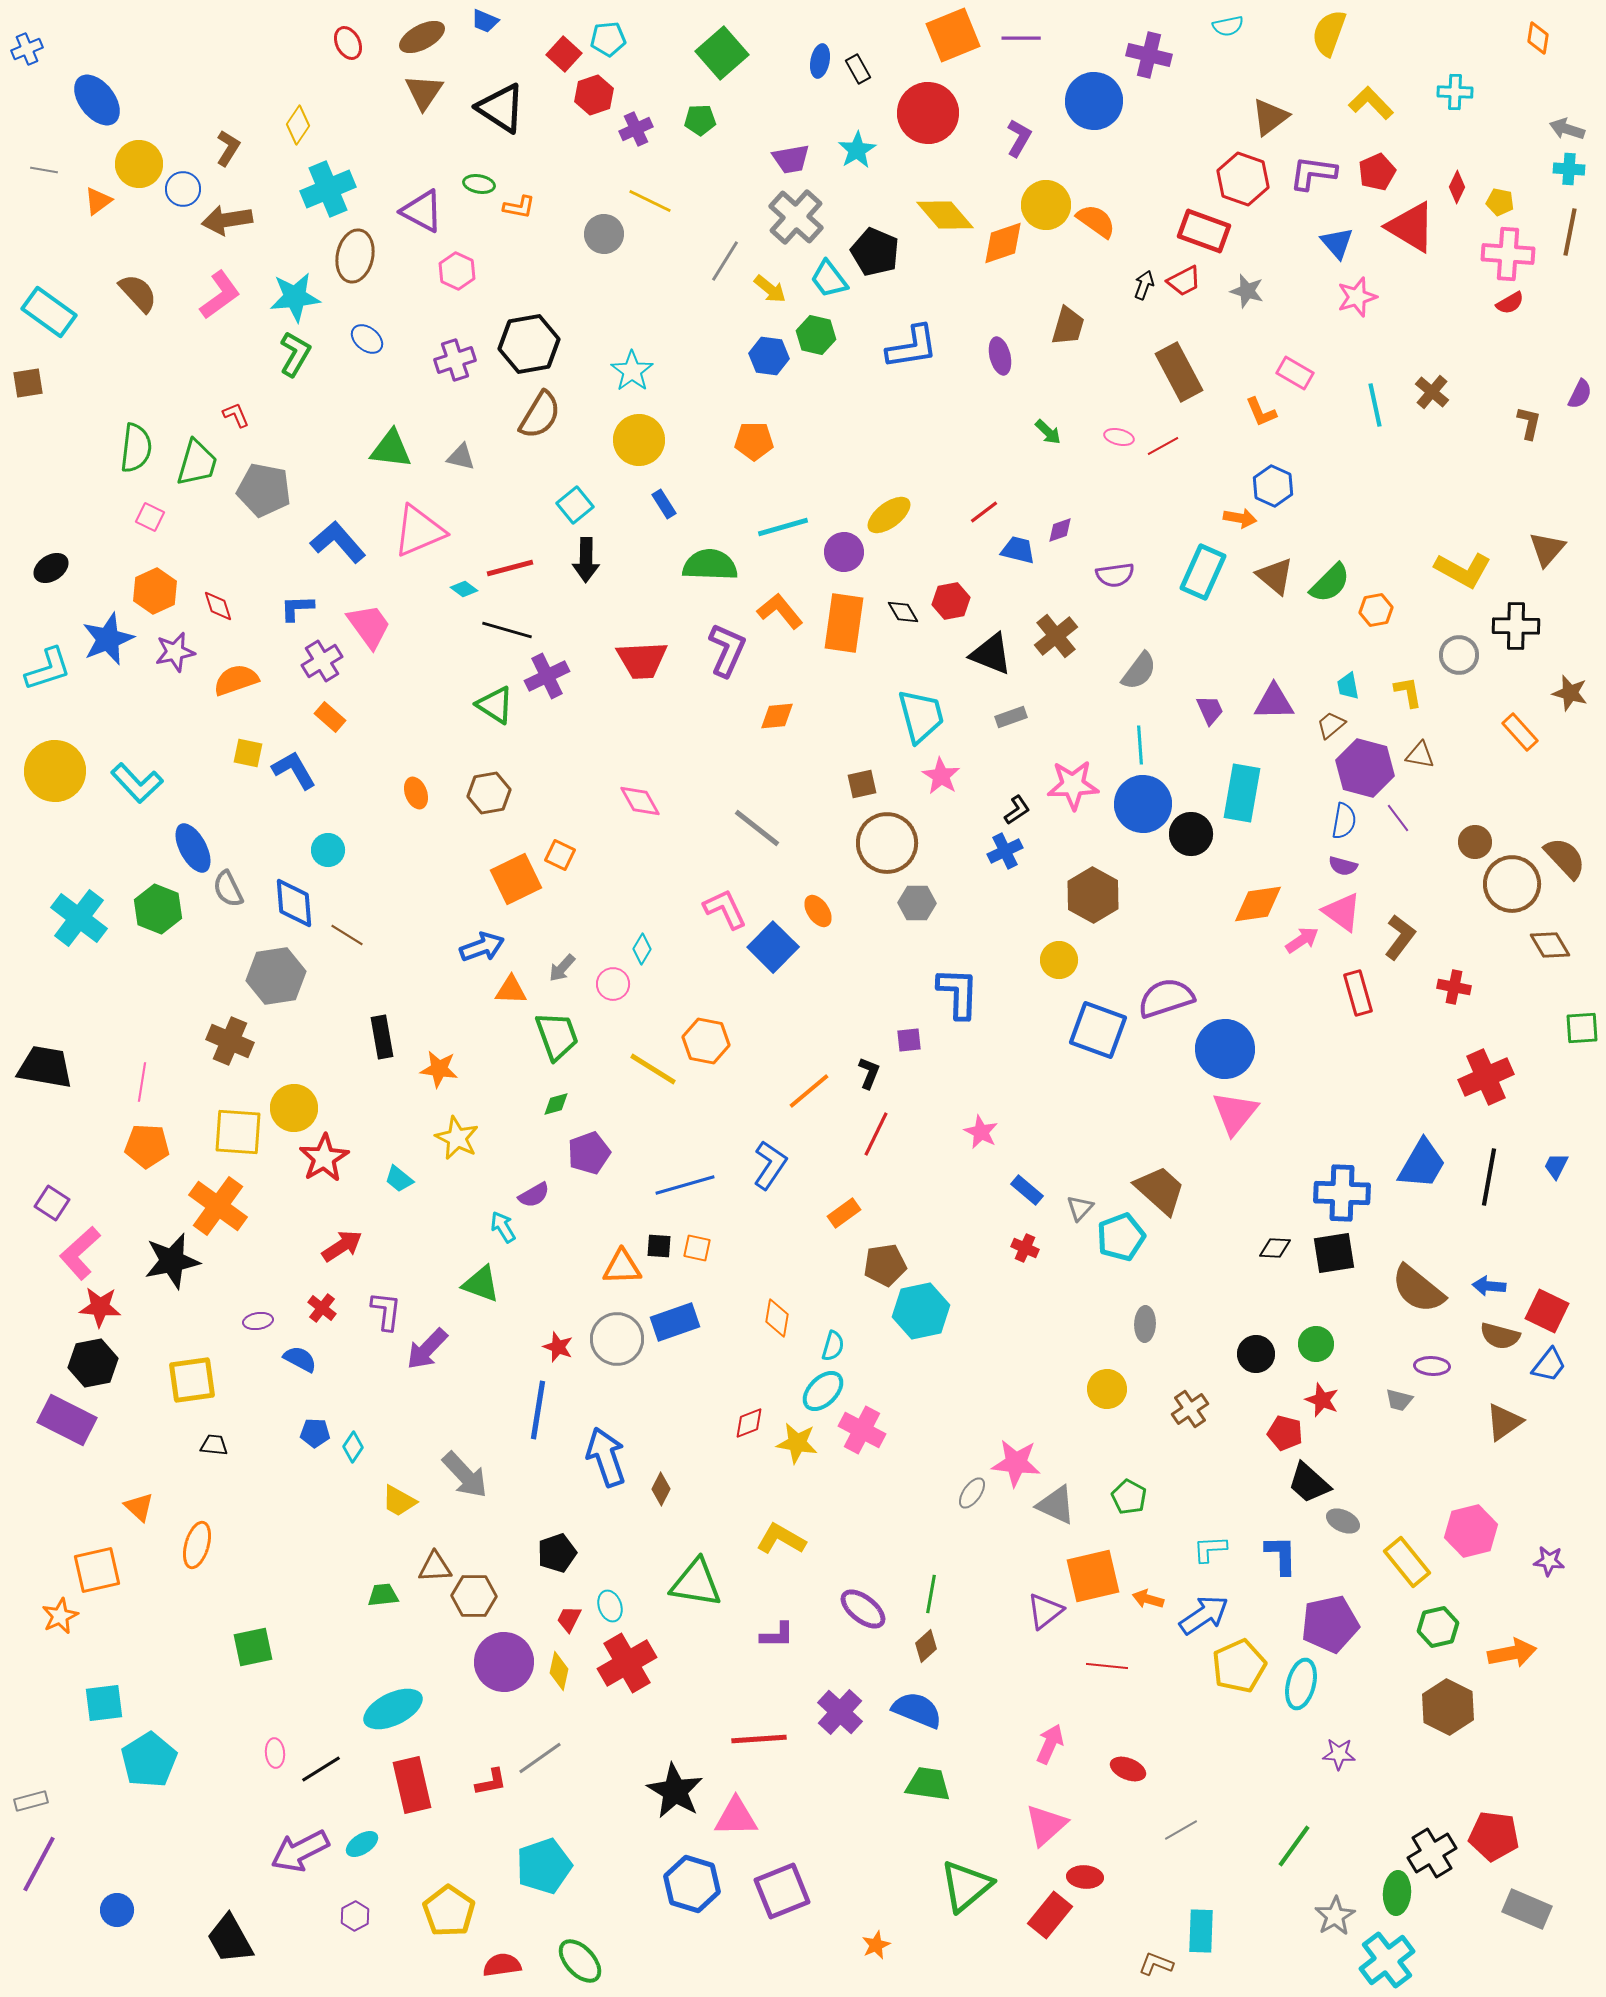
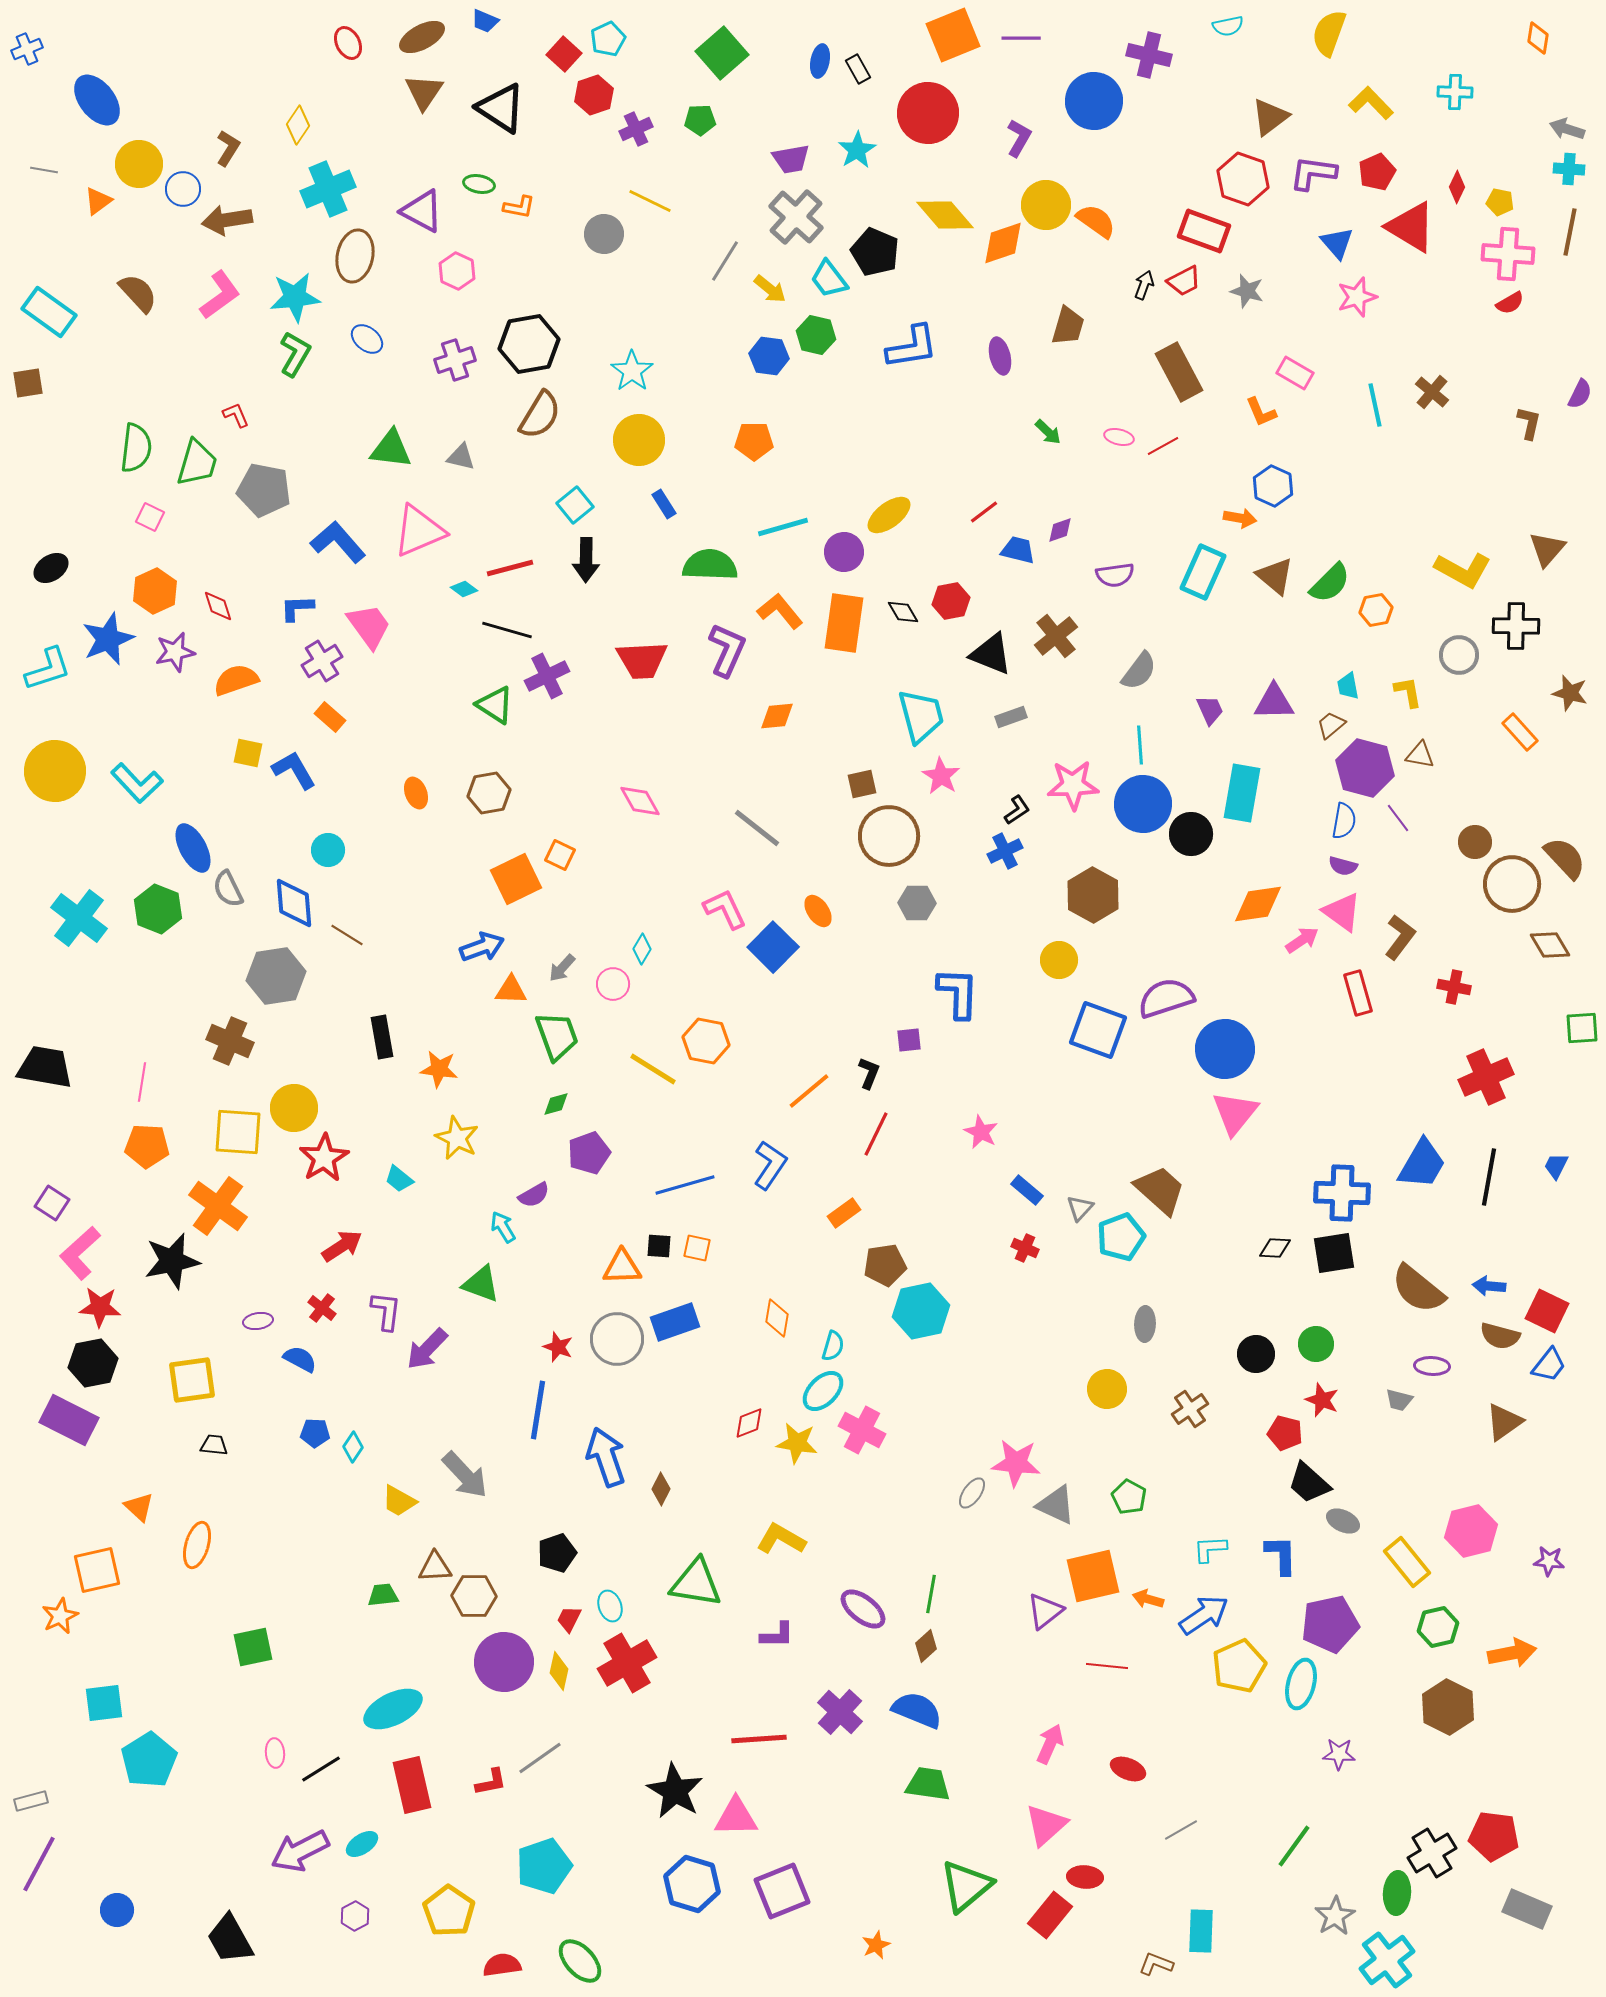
cyan pentagon at (608, 39): rotated 20 degrees counterclockwise
brown circle at (887, 843): moved 2 px right, 7 px up
purple rectangle at (67, 1420): moved 2 px right
